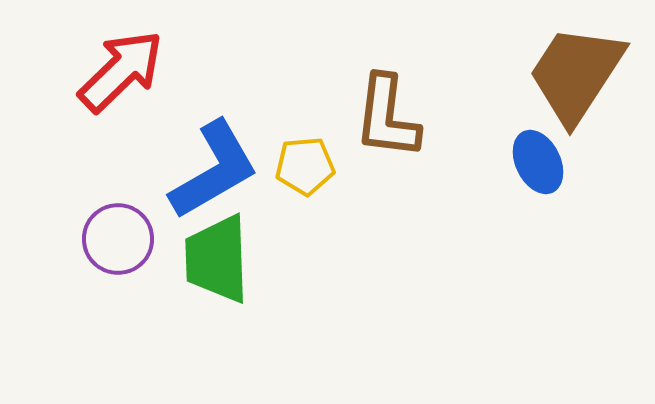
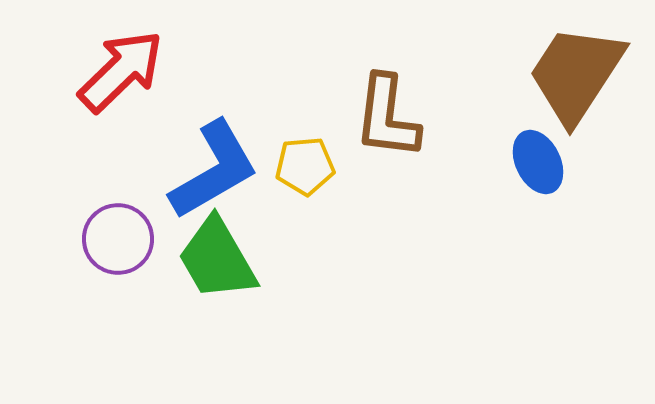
green trapezoid: rotated 28 degrees counterclockwise
